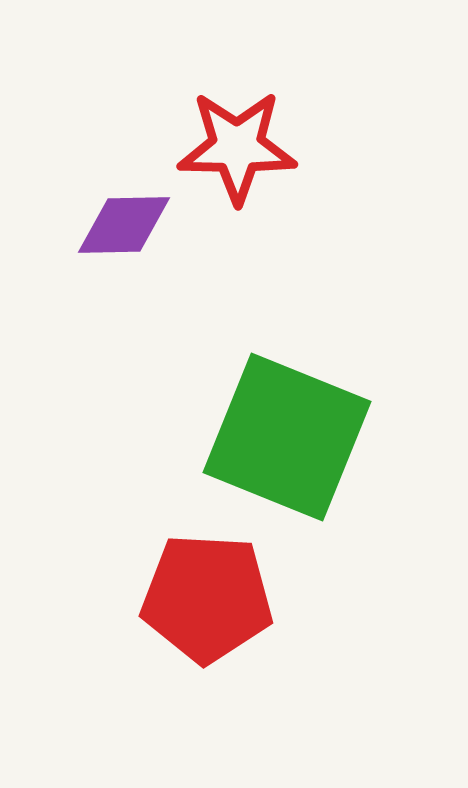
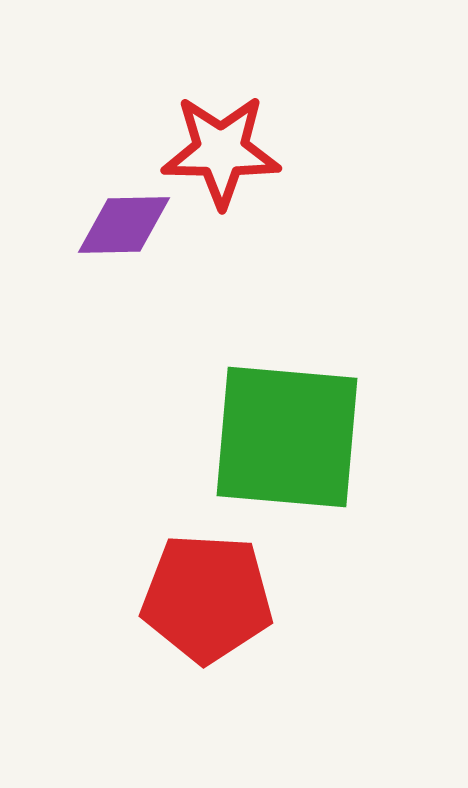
red star: moved 16 px left, 4 px down
green square: rotated 17 degrees counterclockwise
